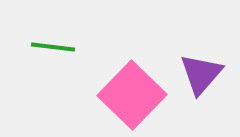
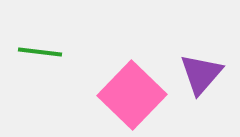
green line: moved 13 px left, 5 px down
